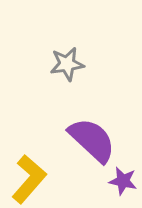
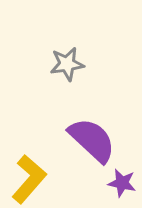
purple star: moved 1 px left, 2 px down
